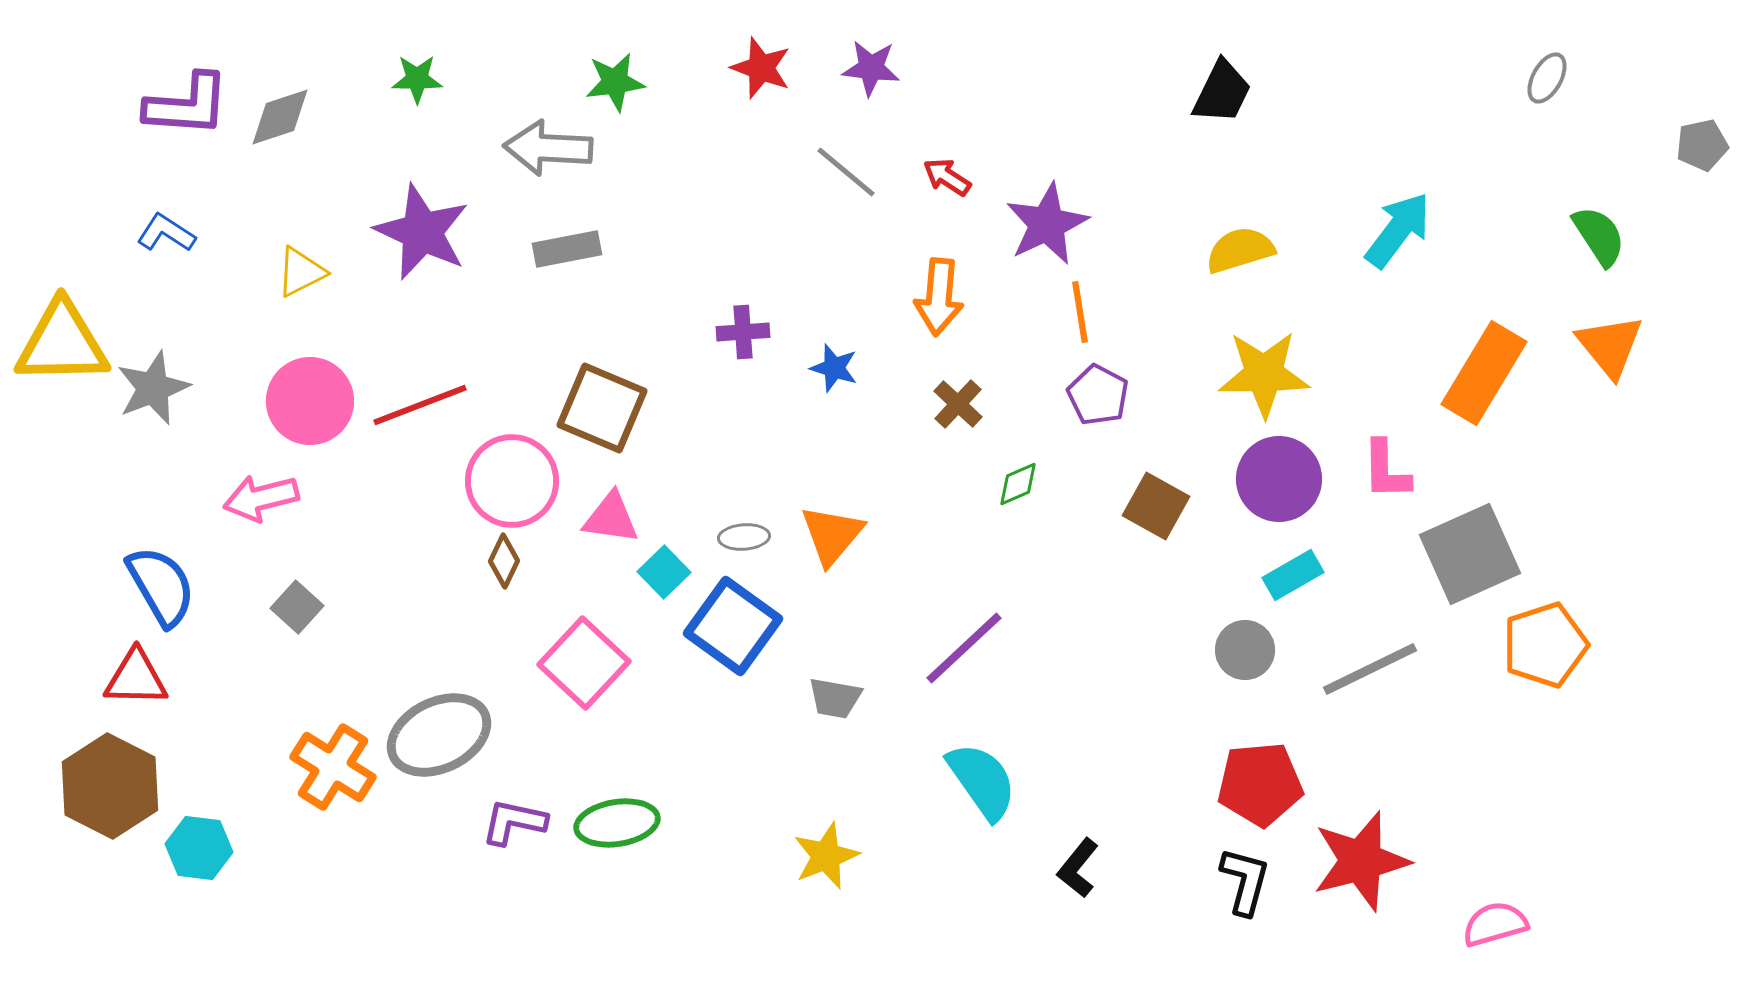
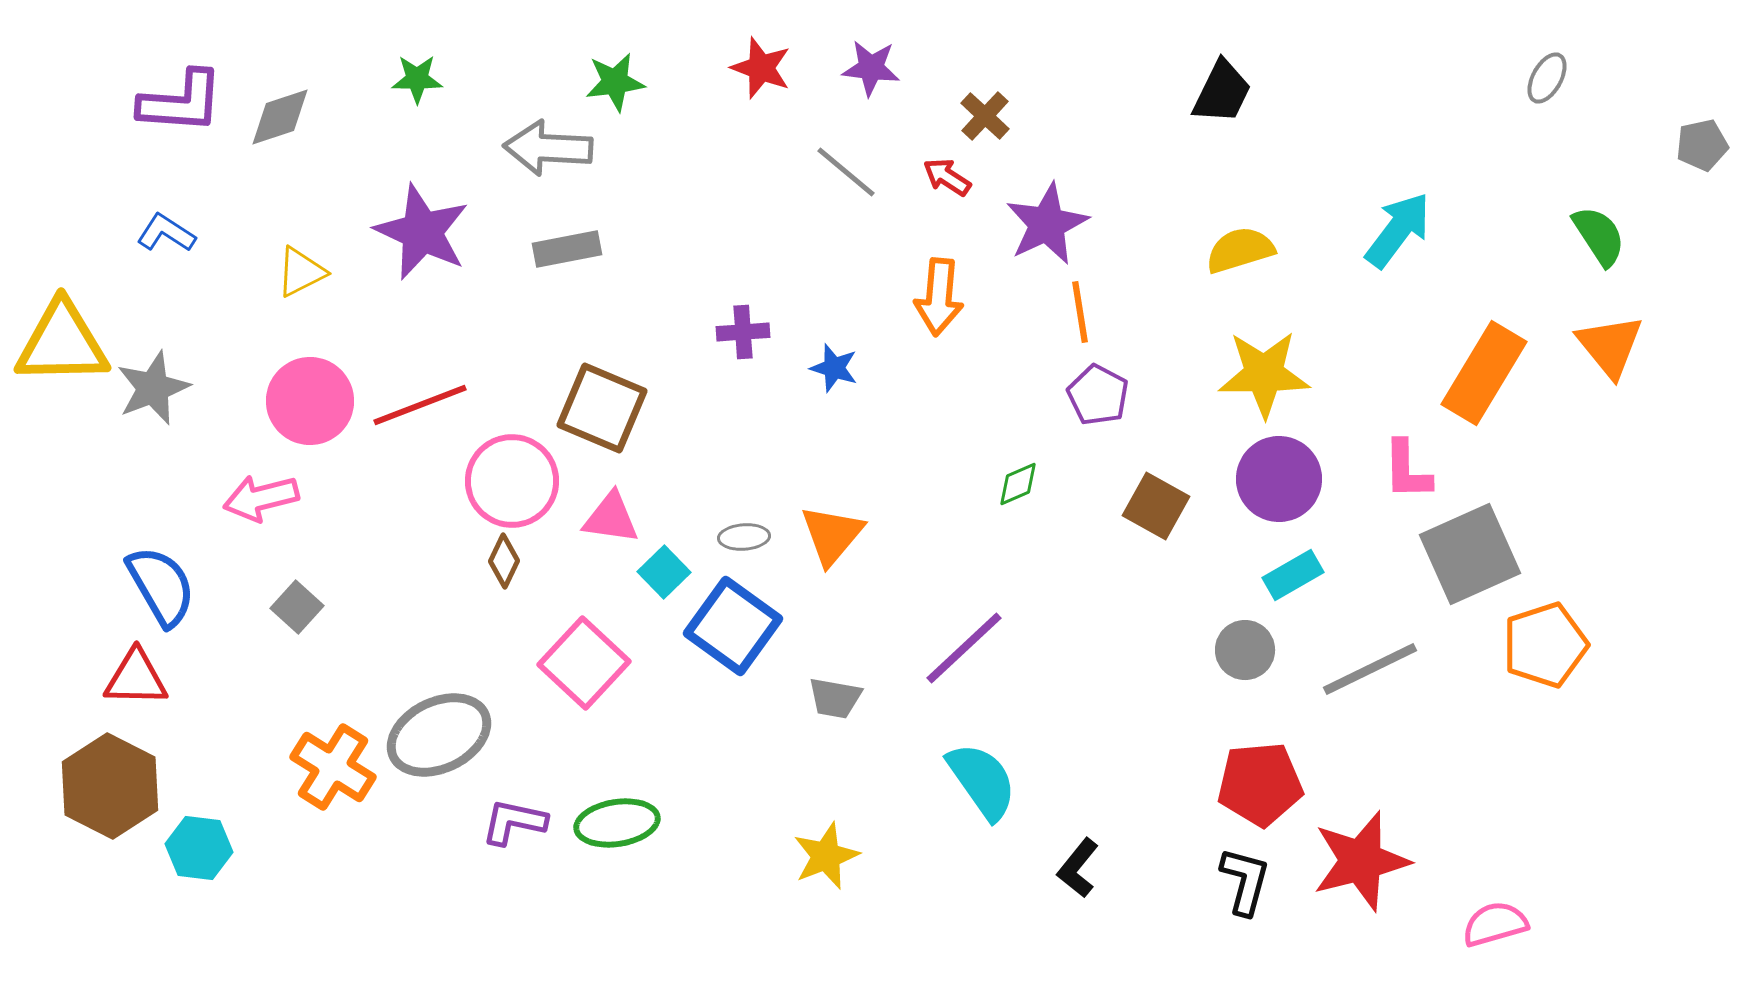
purple L-shape at (187, 105): moved 6 px left, 3 px up
brown cross at (958, 404): moved 27 px right, 288 px up
pink L-shape at (1386, 470): moved 21 px right
